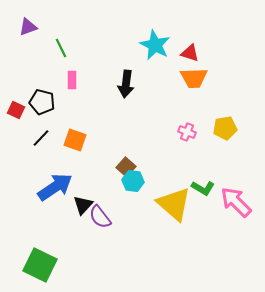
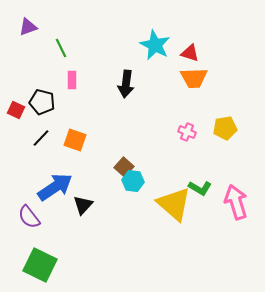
brown square: moved 2 px left
green L-shape: moved 3 px left
pink arrow: rotated 28 degrees clockwise
purple semicircle: moved 71 px left
